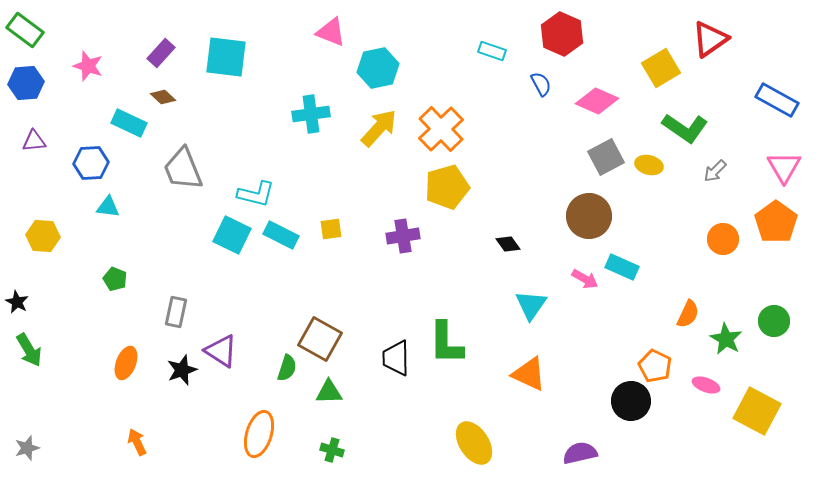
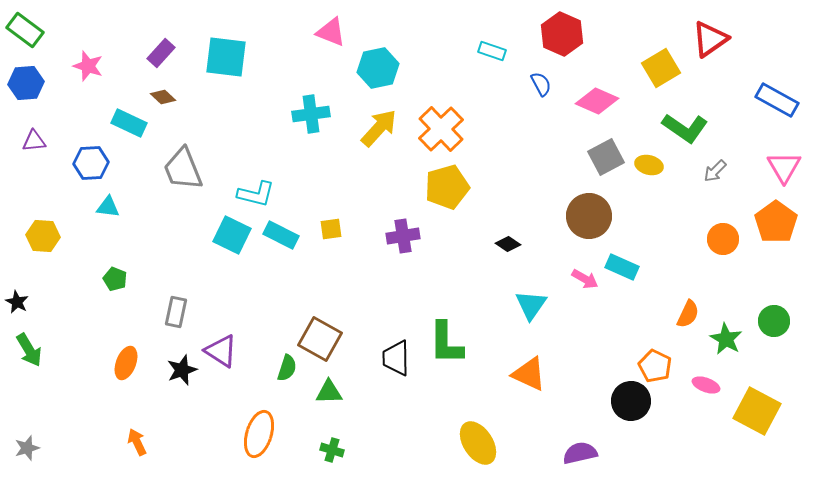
black diamond at (508, 244): rotated 20 degrees counterclockwise
yellow ellipse at (474, 443): moved 4 px right
